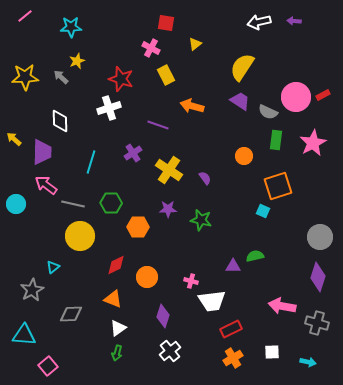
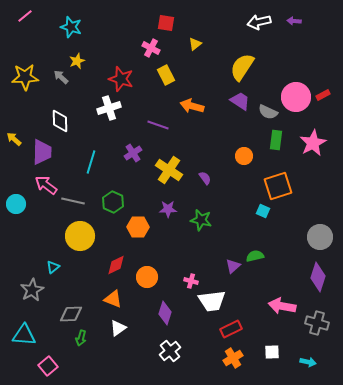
cyan star at (71, 27): rotated 20 degrees clockwise
green hexagon at (111, 203): moved 2 px right, 1 px up; rotated 25 degrees clockwise
gray line at (73, 204): moved 3 px up
purple triangle at (233, 266): rotated 42 degrees counterclockwise
purple diamond at (163, 316): moved 2 px right, 3 px up
green arrow at (117, 353): moved 36 px left, 15 px up
